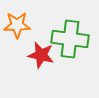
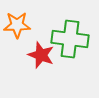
red star: rotated 8 degrees clockwise
